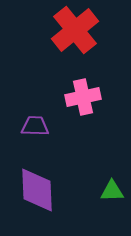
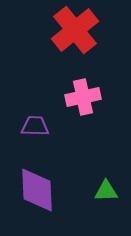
green triangle: moved 6 px left
